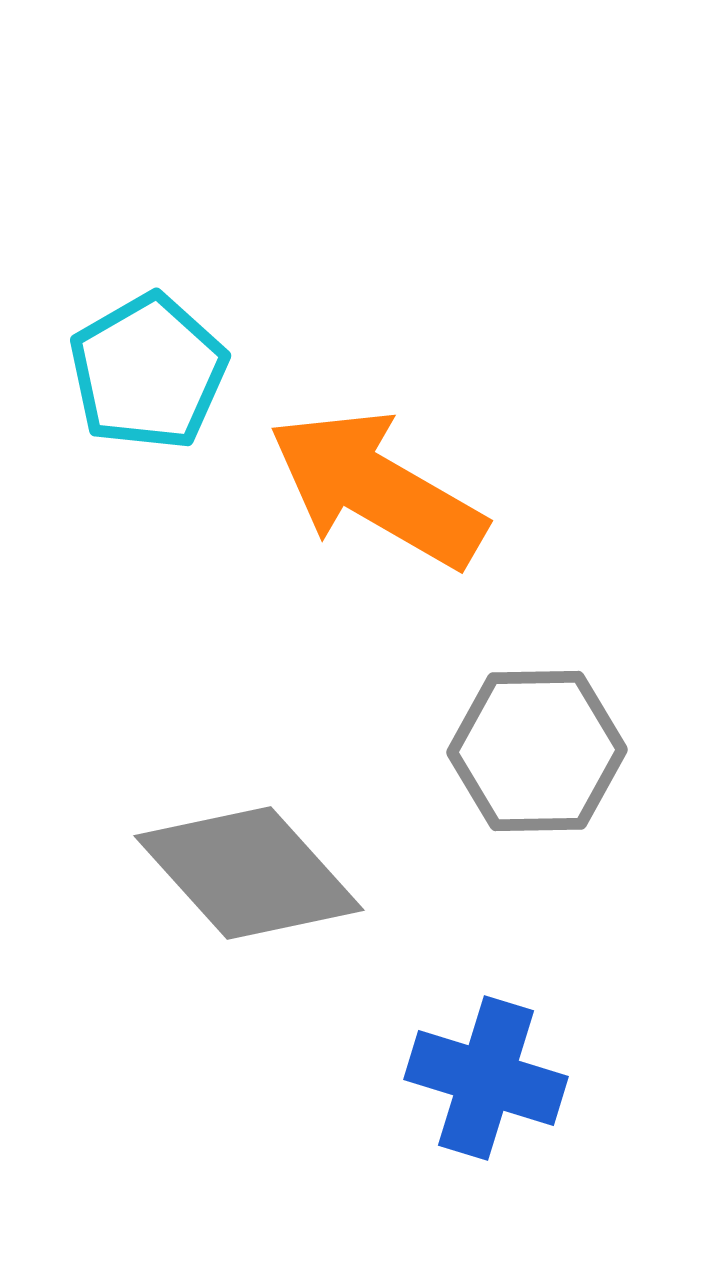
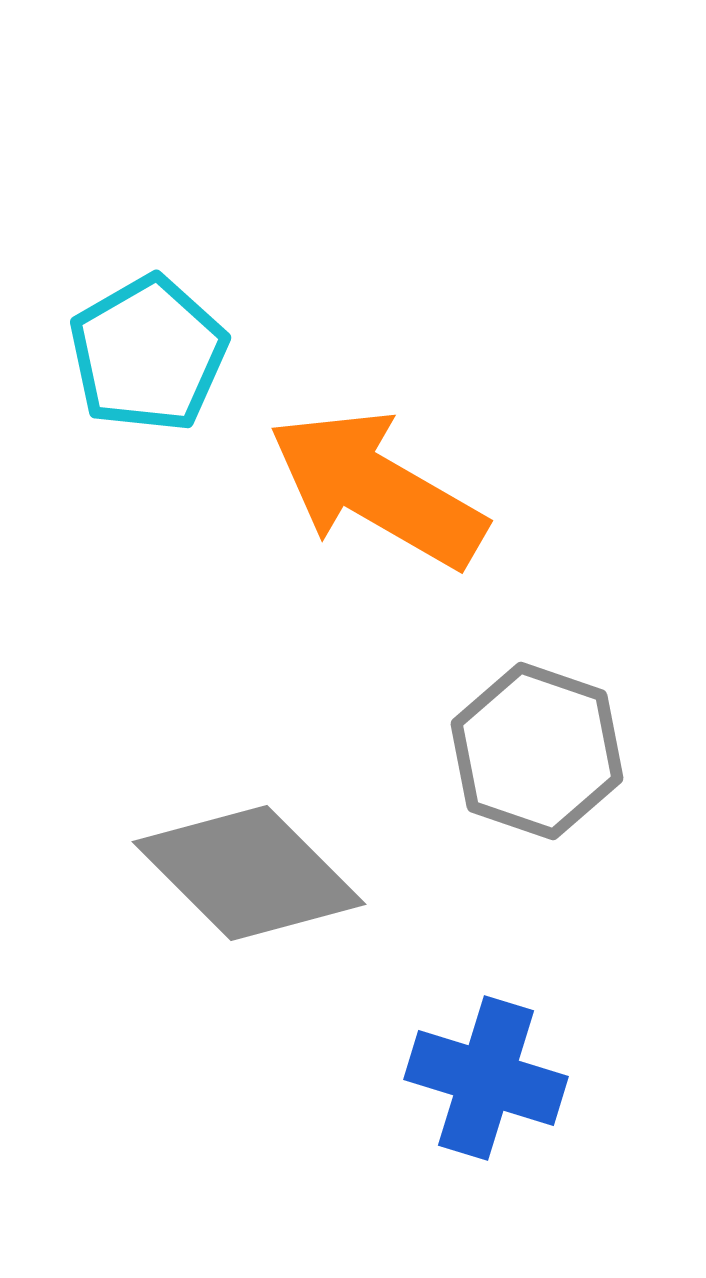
cyan pentagon: moved 18 px up
gray hexagon: rotated 20 degrees clockwise
gray diamond: rotated 3 degrees counterclockwise
